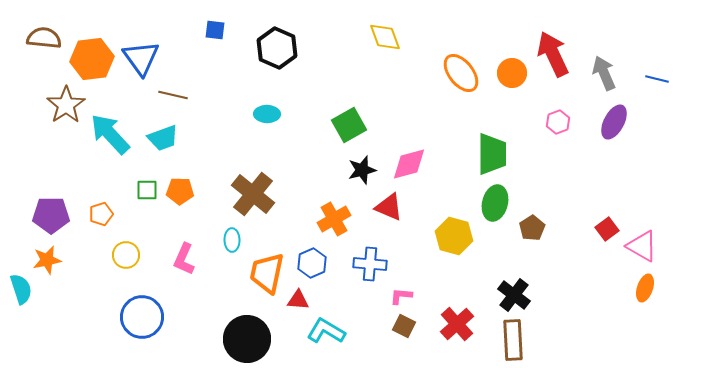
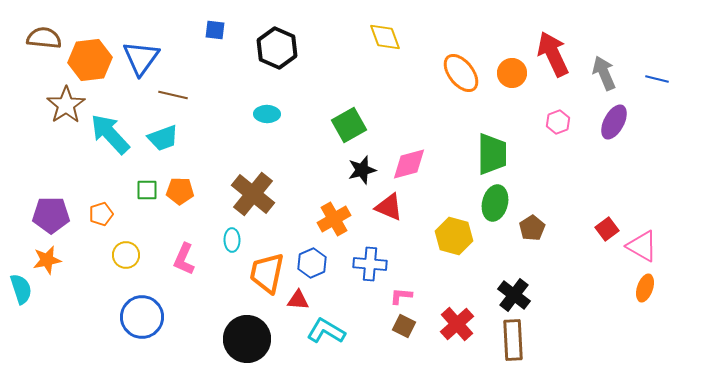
blue triangle at (141, 58): rotated 12 degrees clockwise
orange hexagon at (92, 59): moved 2 px left, 1 px down
